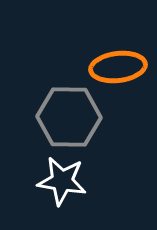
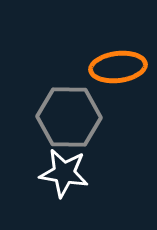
white star: moved 2 px right, 8 px up
